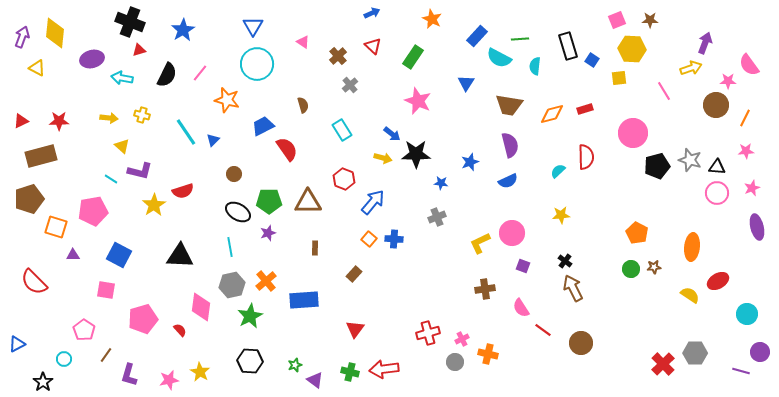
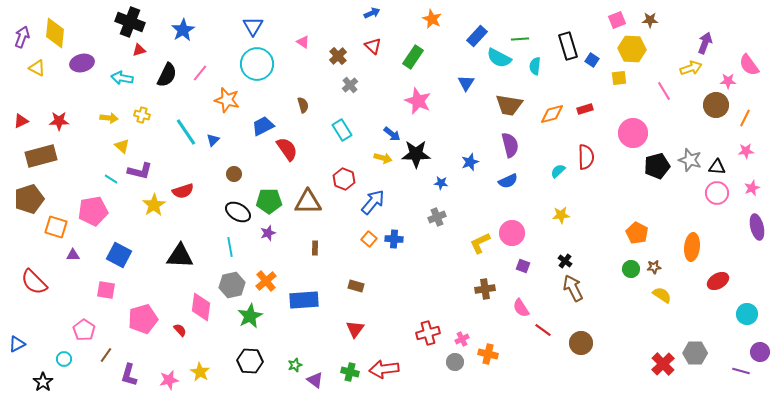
purple ellipse at (92, 59): moved 10 px left, 4 px down
brown rectangle at (354, 274): moved 2 px right, 12 px down; rotated 63 degrees clockwise
yellow semicircle at (690, 295): moved 28 px left
